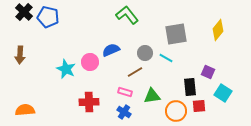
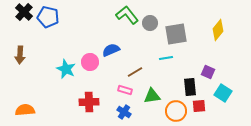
gray circle: moved 5 px right, 30 px up
cyan line: rotated 40 degrees counterclockwise
pink rectangle: moved 2 px up
